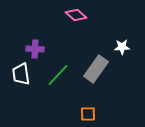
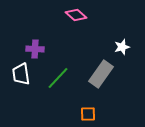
white star: rotated 14 degrees counterclockwise
gray rectangle: moved 5 px right, 5 px down
green line: moved 3 px down
